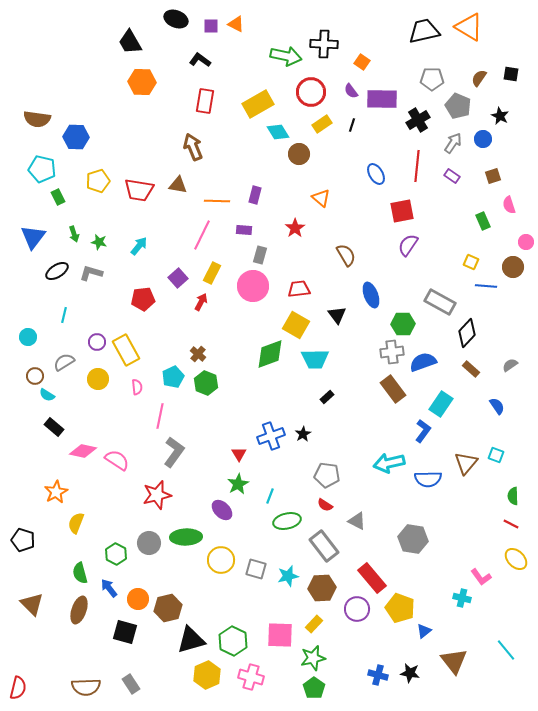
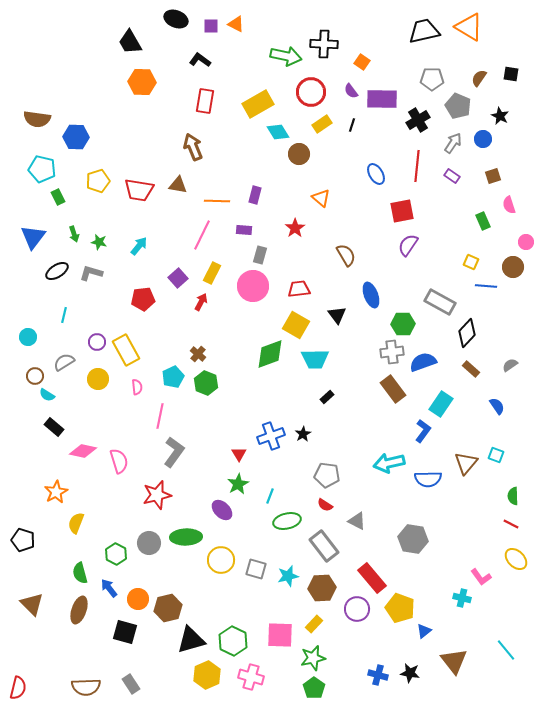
pink semicircle at (117, 460): moved 2 px right, 1 px down; rotated 40 degrees clockwise
